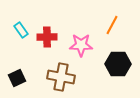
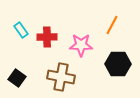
black square: rotated 30 degrees counterclockwise
